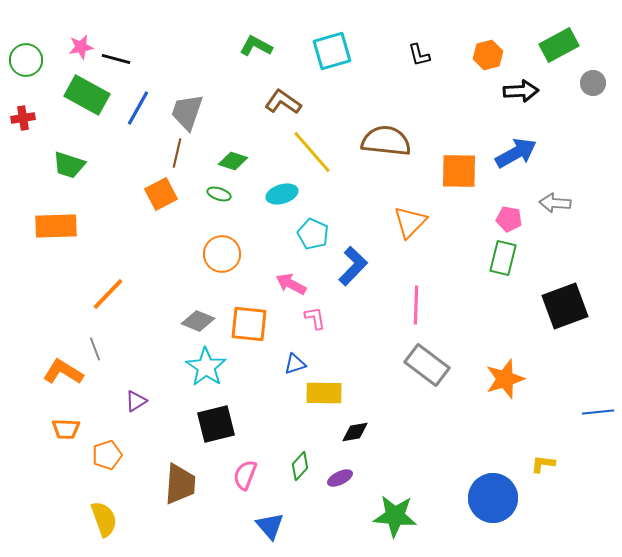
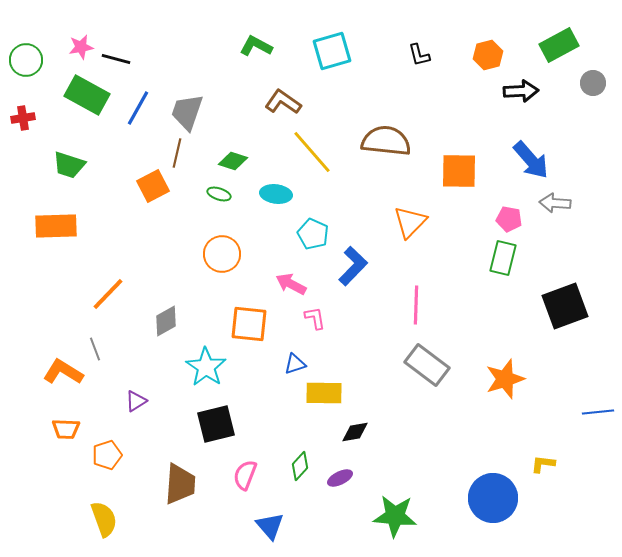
blue arrow at (516, 153): moved 15 px right, 7 px down; rotated 78 degrees clockwise
orange square at (161, 194): moved 8 px left, 8 px up
cyan ellipse at (282, 194): moved 6 px left; rotated 24 degrees clockwise
gray diamond at (198, 321): moved 32 px left; rotated 52 degrees counterclockwise
